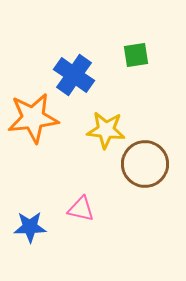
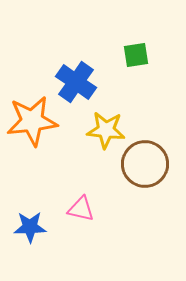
blue cross: moved 2 px right, 7 px down
orange star: moved 1 px left, 3 px down
